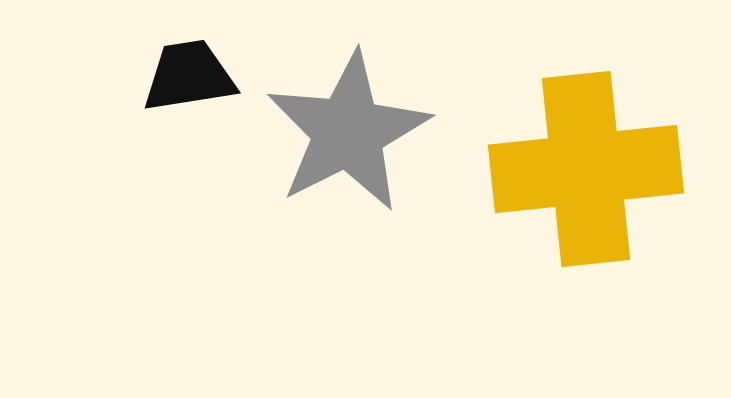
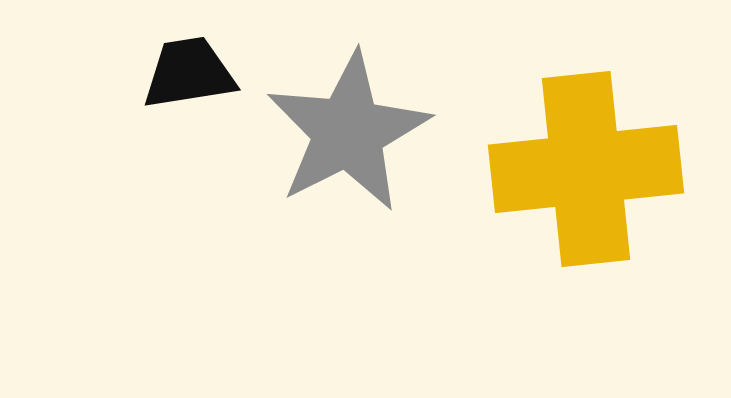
black trapezoid: moved 3 px up
